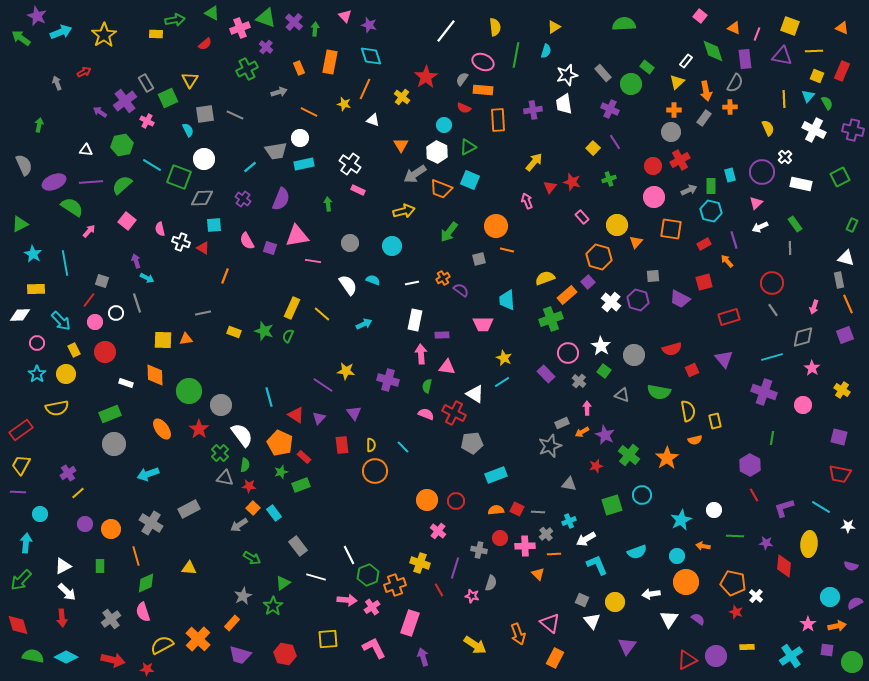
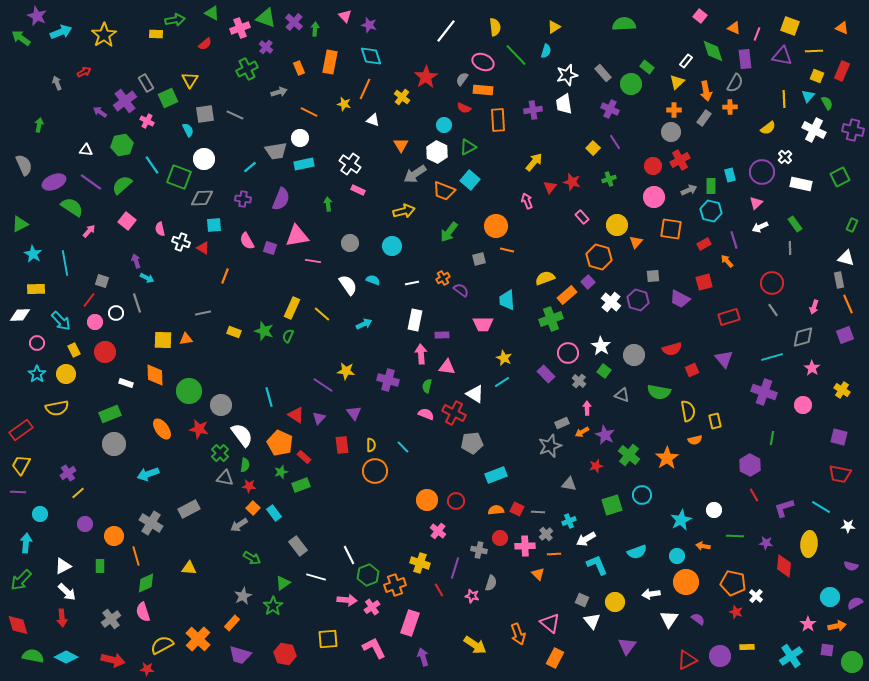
green line at (516, 55): rotated 55 degrees counterclockwise
yellow semicircle at (768, 128): rotated 77 degrees clockwise
cyan line at (152, 165): rotated 24 degrees clockwise
cyan square at (470, 180): rotated 18 degrees clockwise
purple line at (91, 182): rotated 40 degrees clockwise
orange trapezoid at (441, 189): moved 3 px right, 2 px down
purple cross at (243, 199): rotated 28 degrees counterclockwise
red star at (199, 429): rotated 24 degrees counterclockwise
orange circle at (111, 529): moved 3 px right, 7 px down
purple circle at (716, 656): moved 4 px right
